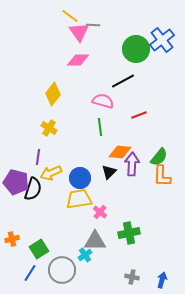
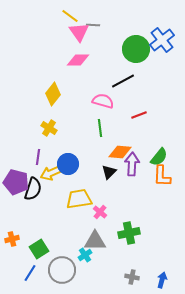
green line: moved 1 px down
blue circle: moved 12 px left, 14 px up
